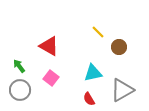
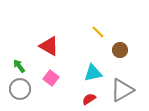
brown circle: moved 1 px right, 3 px down
gray circle: moved 1 px up
red semicircle: rotated 88 degrees clockwise
